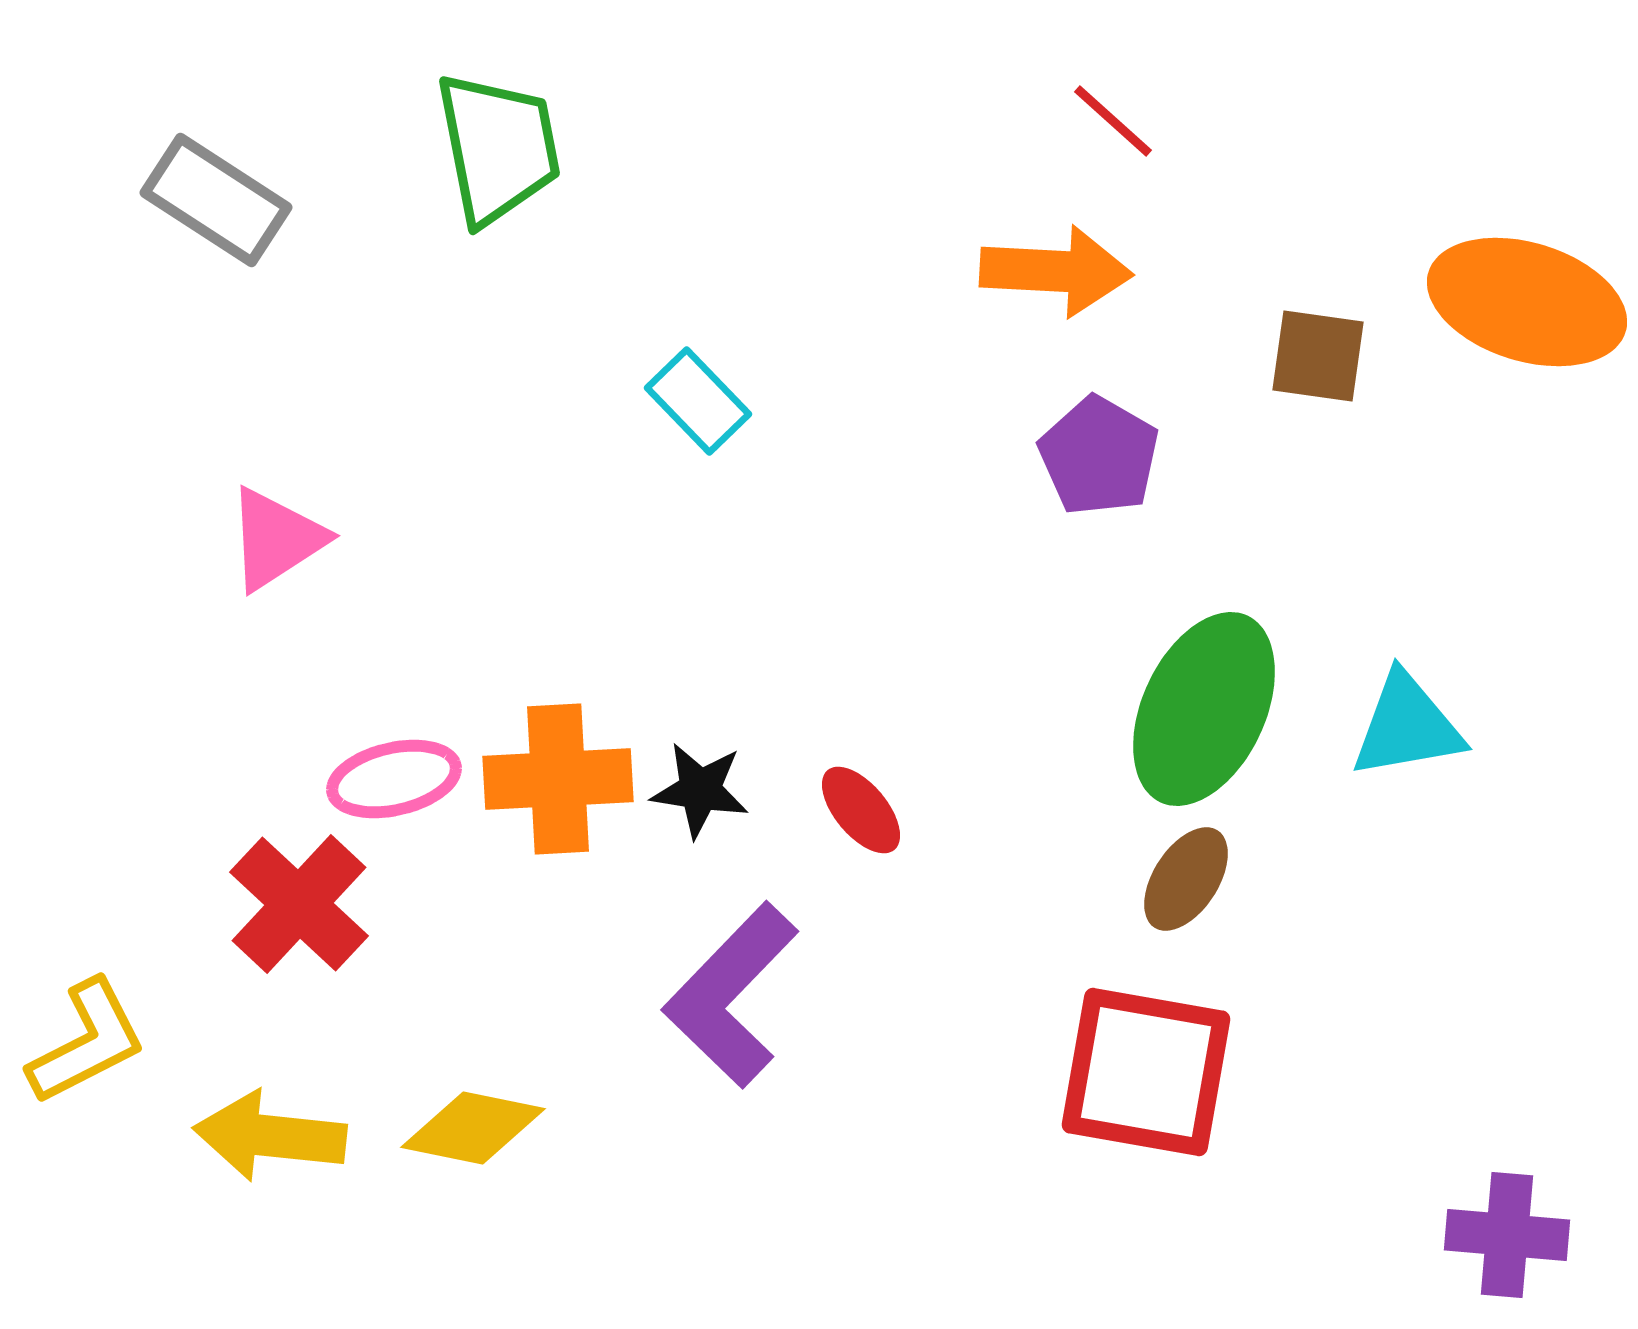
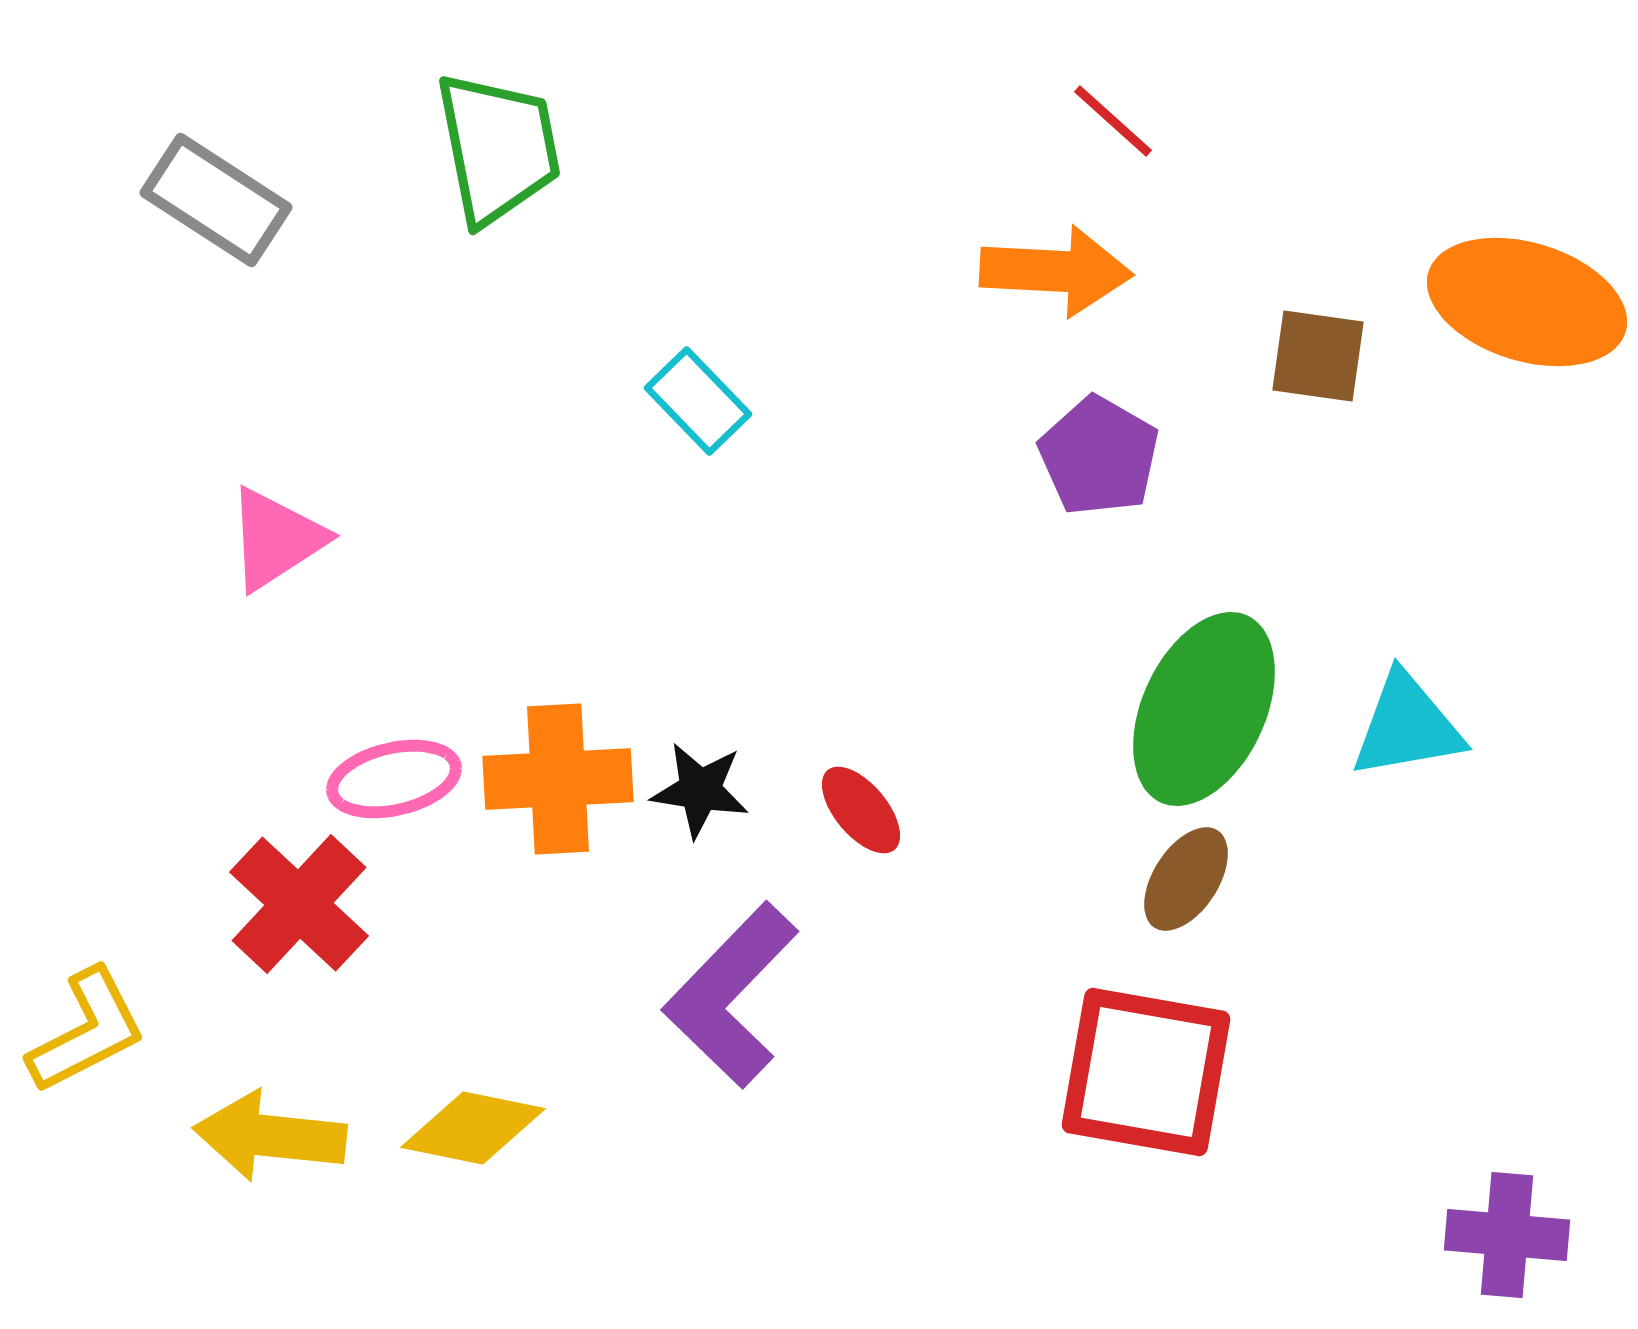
yellow L-shape: moved 11 px up
